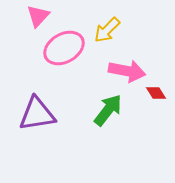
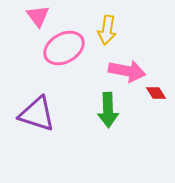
pink triangle: rotated 20 degrees counterclockwise
yellow arrow: rotated 36 degrees counterclockwise
green arrow: rotated 140 degrees clockwise
purple triangle: rotated 27 degrees clockwise
